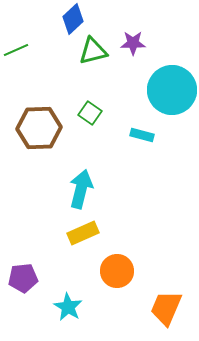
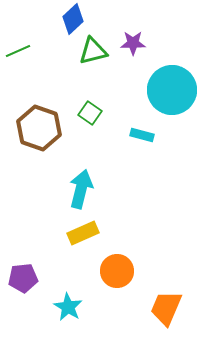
green line: moved 2 px right, 1 px down
brown hexagon: rotated 21 degrees clockwise
